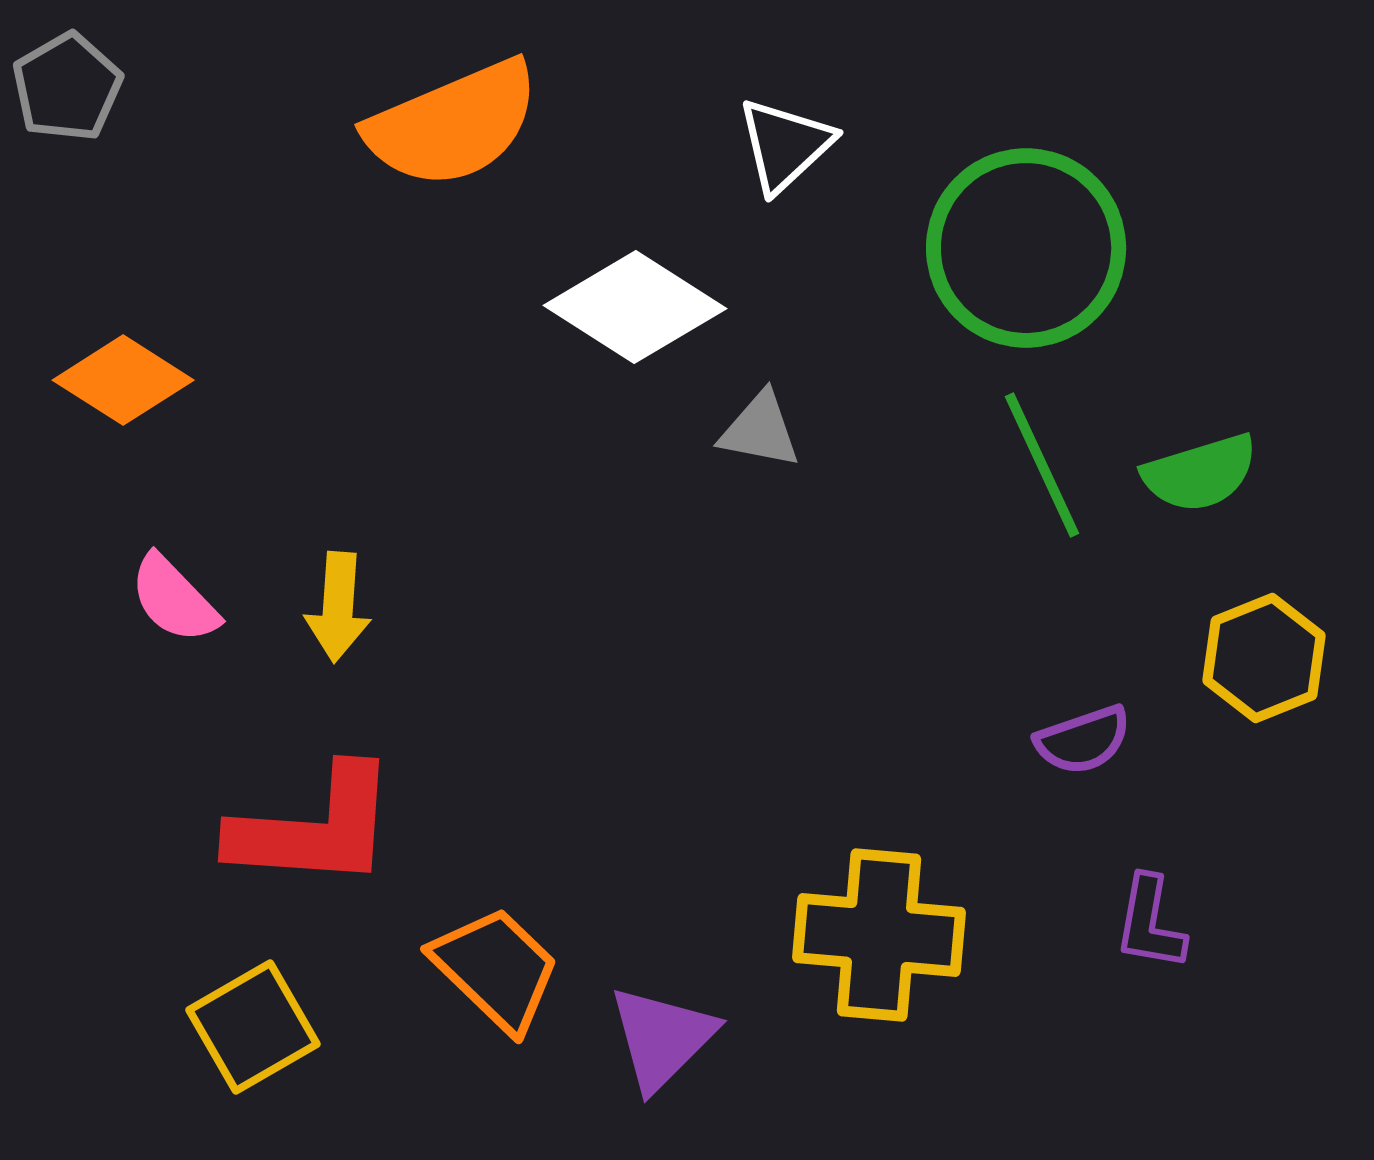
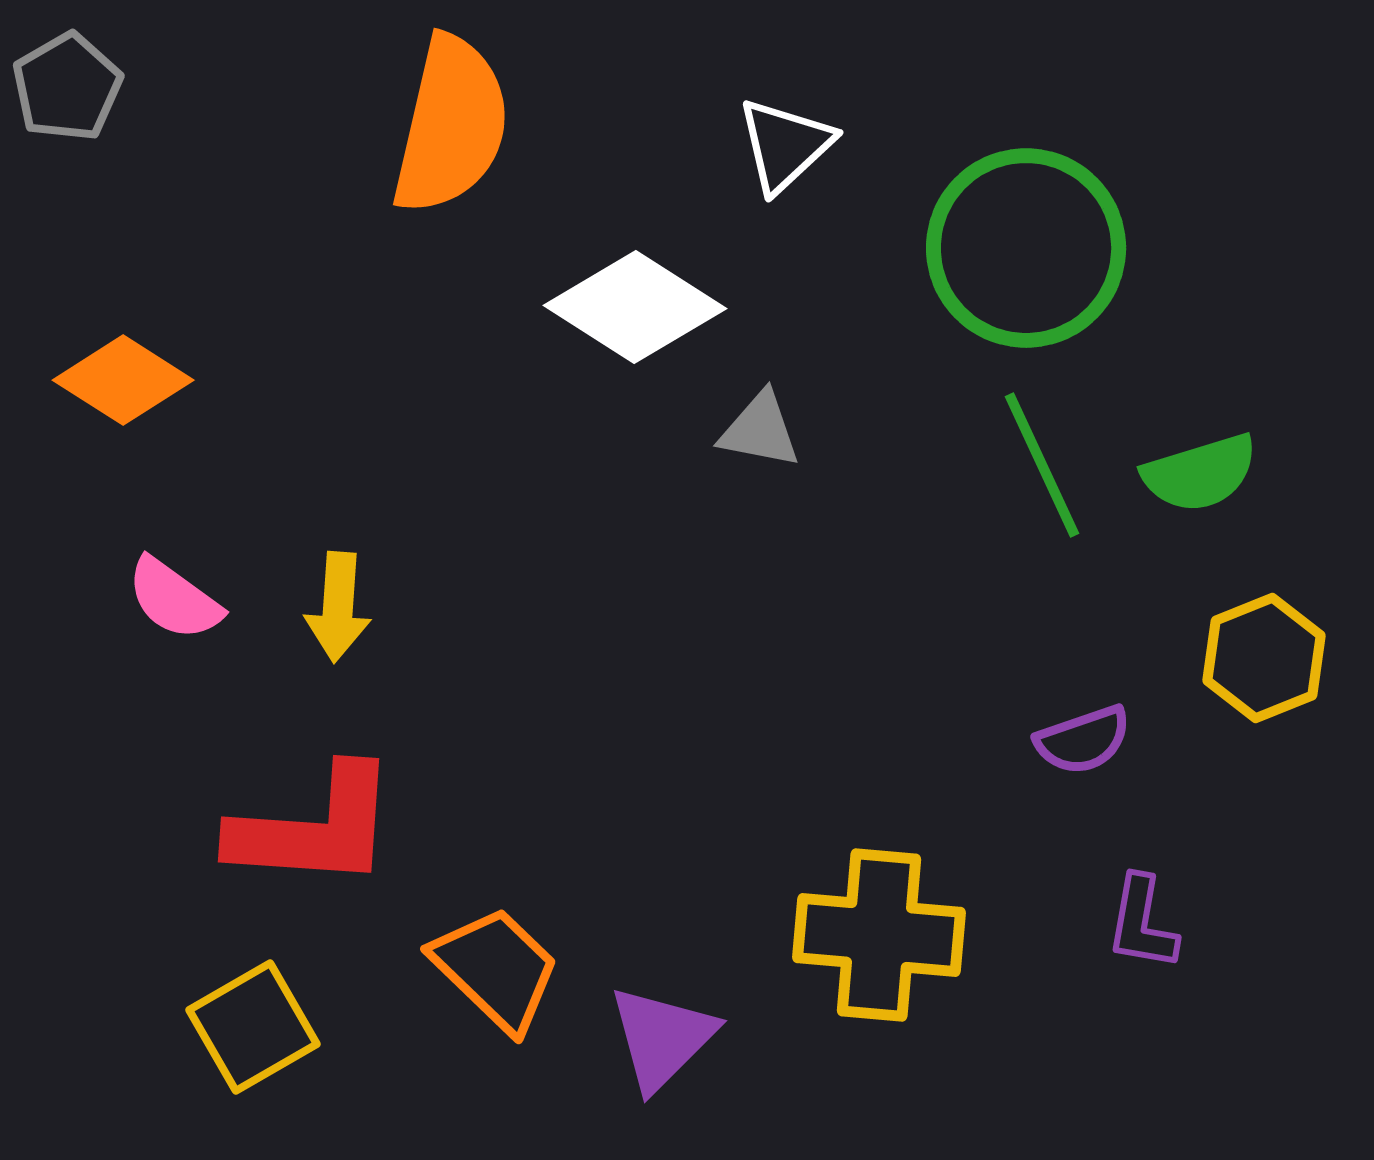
orange semicircle: moved 2 px left, 1 px down; rotated 54 degrees counterclockwise
pink semicircle: rotated 10 degrees counterclockwise
purple L-shape: moved 8 px left
